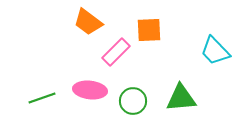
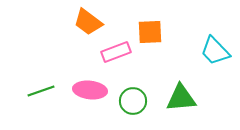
orange square: moved 1 px right, 2 px down
pink rectangle: rotated 24 degrees clockwise
green line: moved 1 px left, 7 px up
